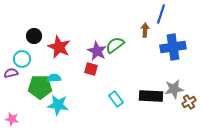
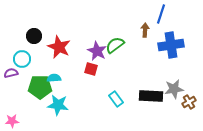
blue cross: moved 2 px left, 2 px up
pink star: moved 2 px down; rotated 16 degrees counterclockwise
